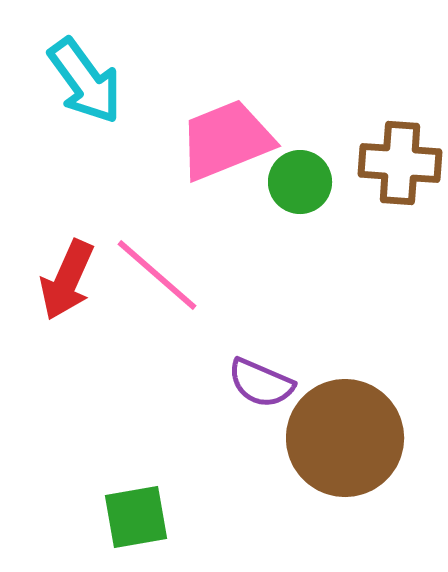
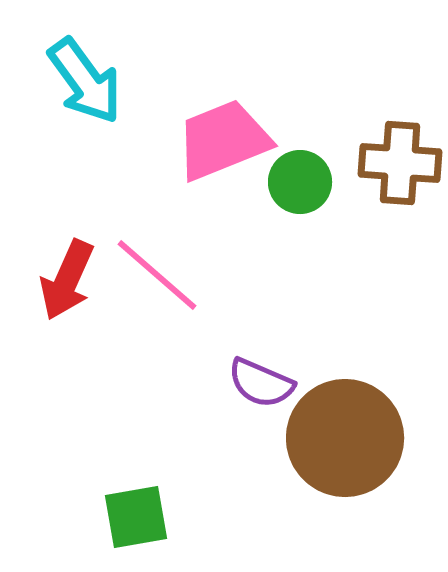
pink trapezoid: moved 3 px left
